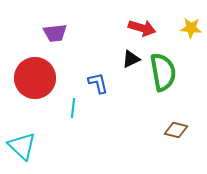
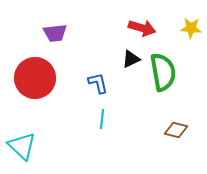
cyan line: moved 29 px right, 11 px down
